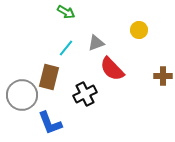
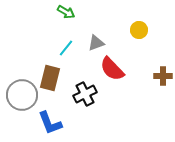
brown rectangle: moved 1 px right, 1 px down
